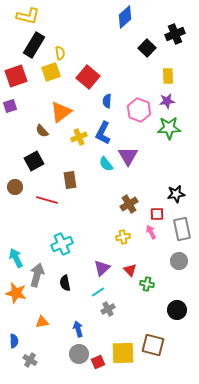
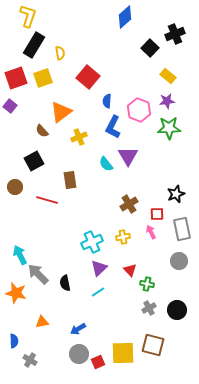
yellow L-shape at (28, 16): rotated 85 degrees counterclockwise
black square at (147, 48): moved 3 px right
yellow square at (51, 72): moved 8 px left, 6 px down
red square at (16, 76): moved 2 px down
yellow rectangle at (168, 76): rotated 49 degrees counterclockwise
purple square at (10, 106): rotated 32 degrees counterclockwise
blue L-shape at (103, 133): moved 10 px right, 6 px up
black star at (176, 194): rotated 12 degrees counterclockwise
cyan cross at (62, 244): moved 30 px right, 2 px up
cyan arrow at (16, 258): moved 4 px right, 3 px up
purple triangle at (102, 268): moved 3 px left
gray arrow at (37, 275): moved 1 px right, 1 px up; rotated 60 degrees counterclockwise
gray cross at (108, 309): moved 41 px right, 1 px up
blue arrow at (78, 329): rotated 105 degrees counterclockwise
